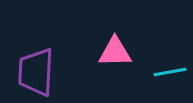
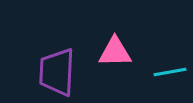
purple trapezoid: moved 21 px right
